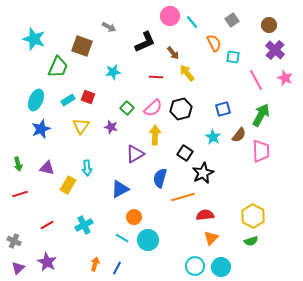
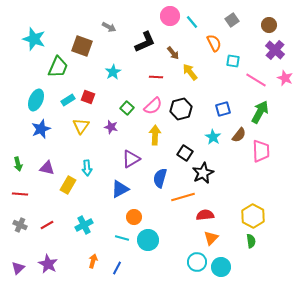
cyan square at (233, 57): moved 4 px down
cyan star at (113, 72): rotated 21 degrees counterclockwise
yellow arrow at (187, 73): moved 3 px right, 1 px up
pink line at (256, 80): rotated 30 degrees counterclockwise
pink semicircle at (153, 108): moved 2 px up
green arrow at (261, 115): moved 1 px left, 3 px up
purple triangle at (135, 154): moved 4 px left, 5 px down
red line at (20, 194): rotated 21 degrees clockwise
cyan line at (122, 238): rotated 16 degrees counterclockwise
gray cross at (14, 241): moved 6 px right, 16 px up
green semicircle at (251, 241): rotated 80 degrees counterclockwise
purple star at (47, 262): moved 1 px right, 2 px down
orange arrow at (95, 264): moved 2 px left, 3 px up
cyan circle at (195, 266): moved 2 px right, 4 px up
